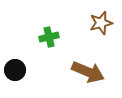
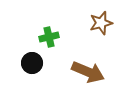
black circle: moved 17 px right, 7 px up
